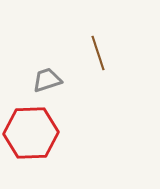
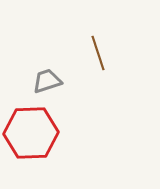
gray trapezoid: moved 1 px down
